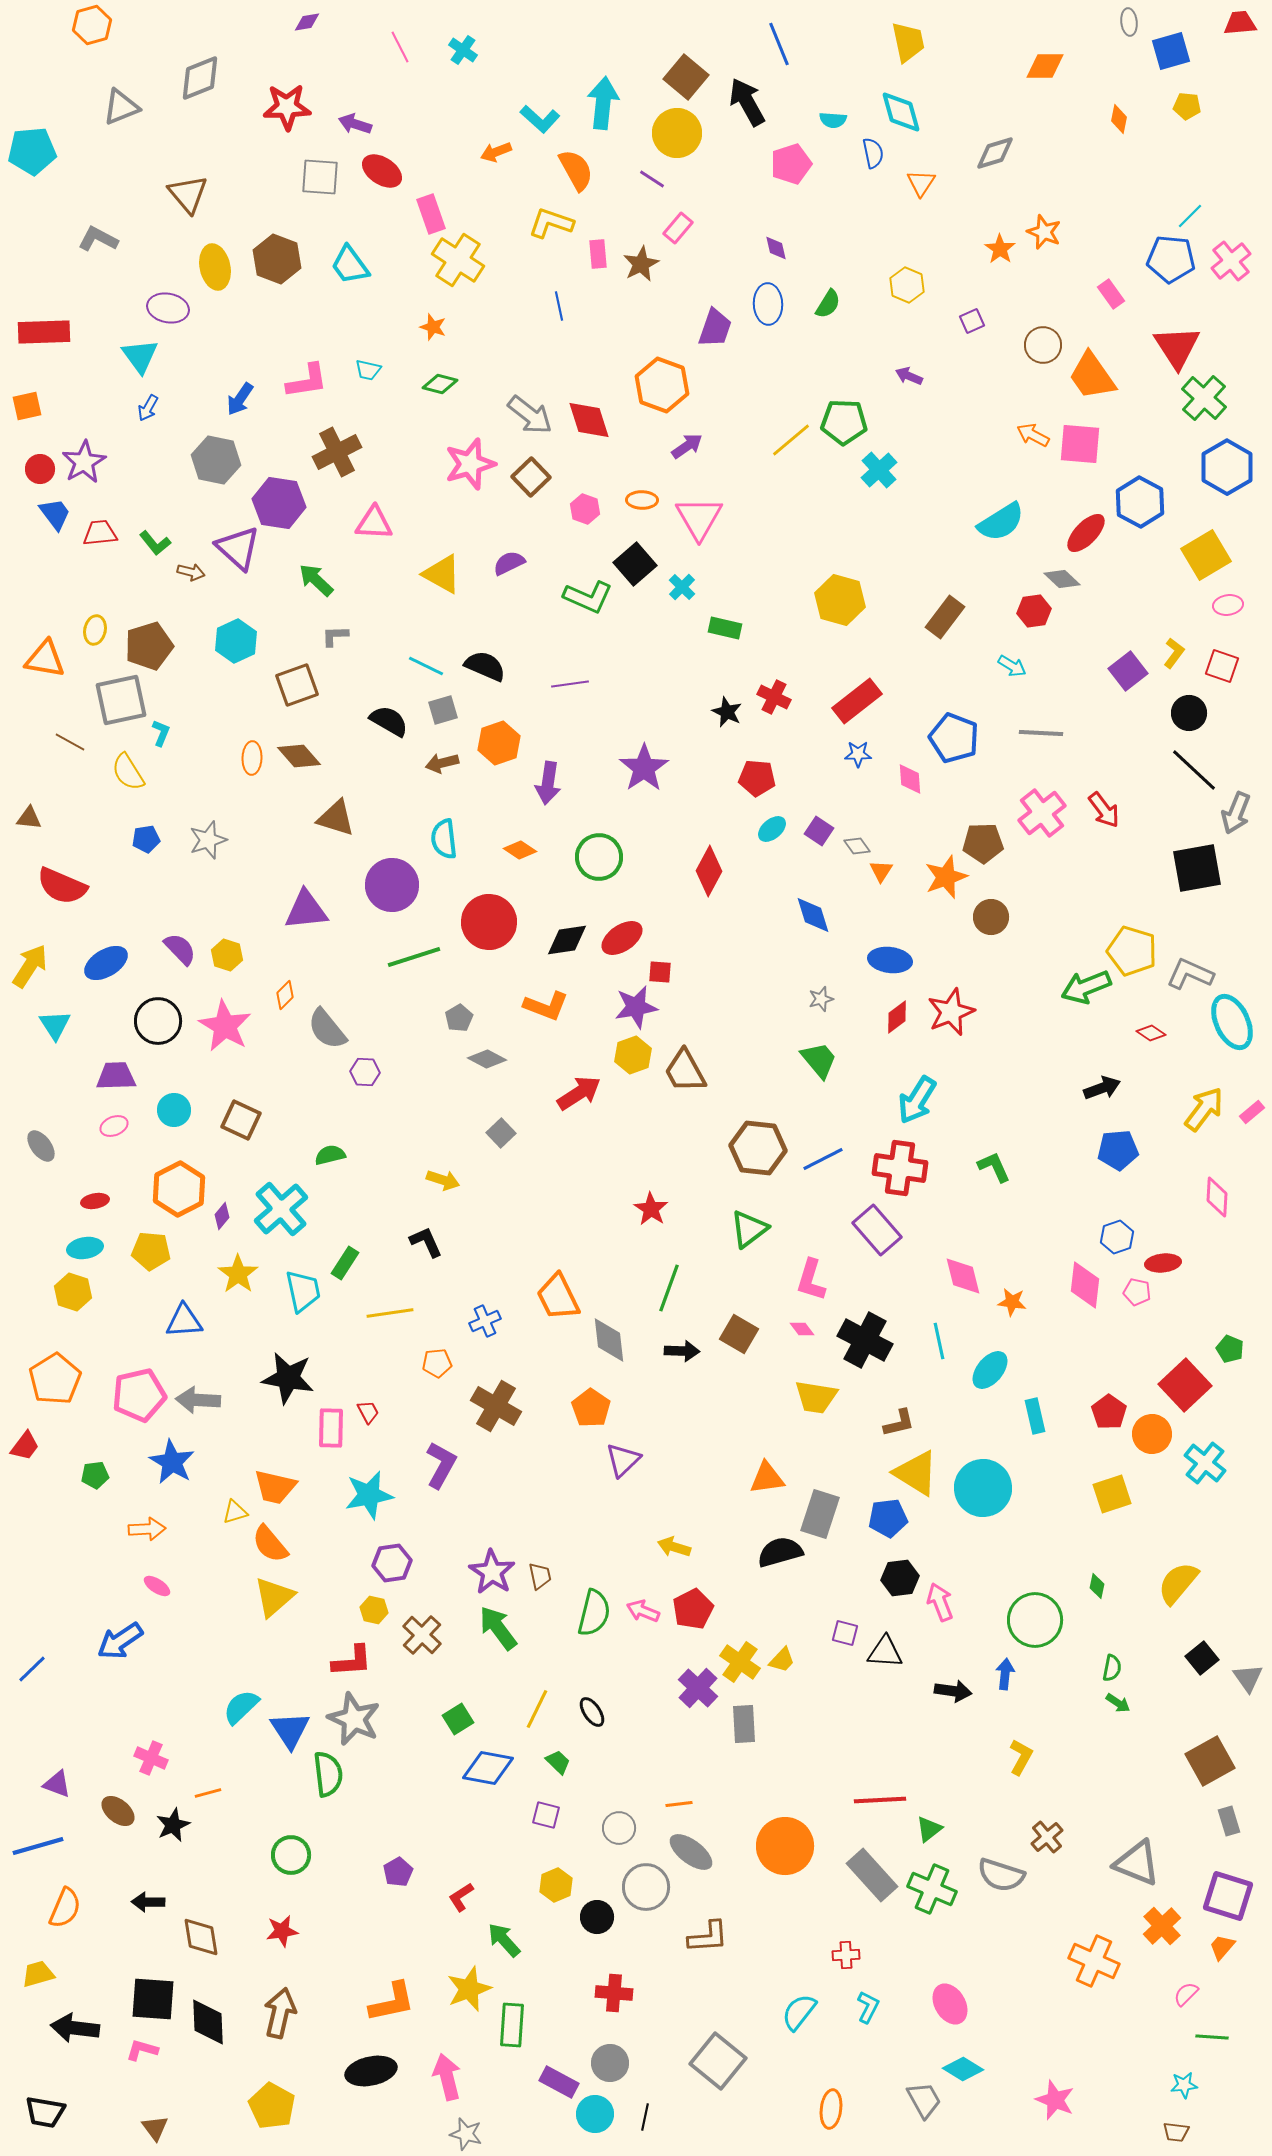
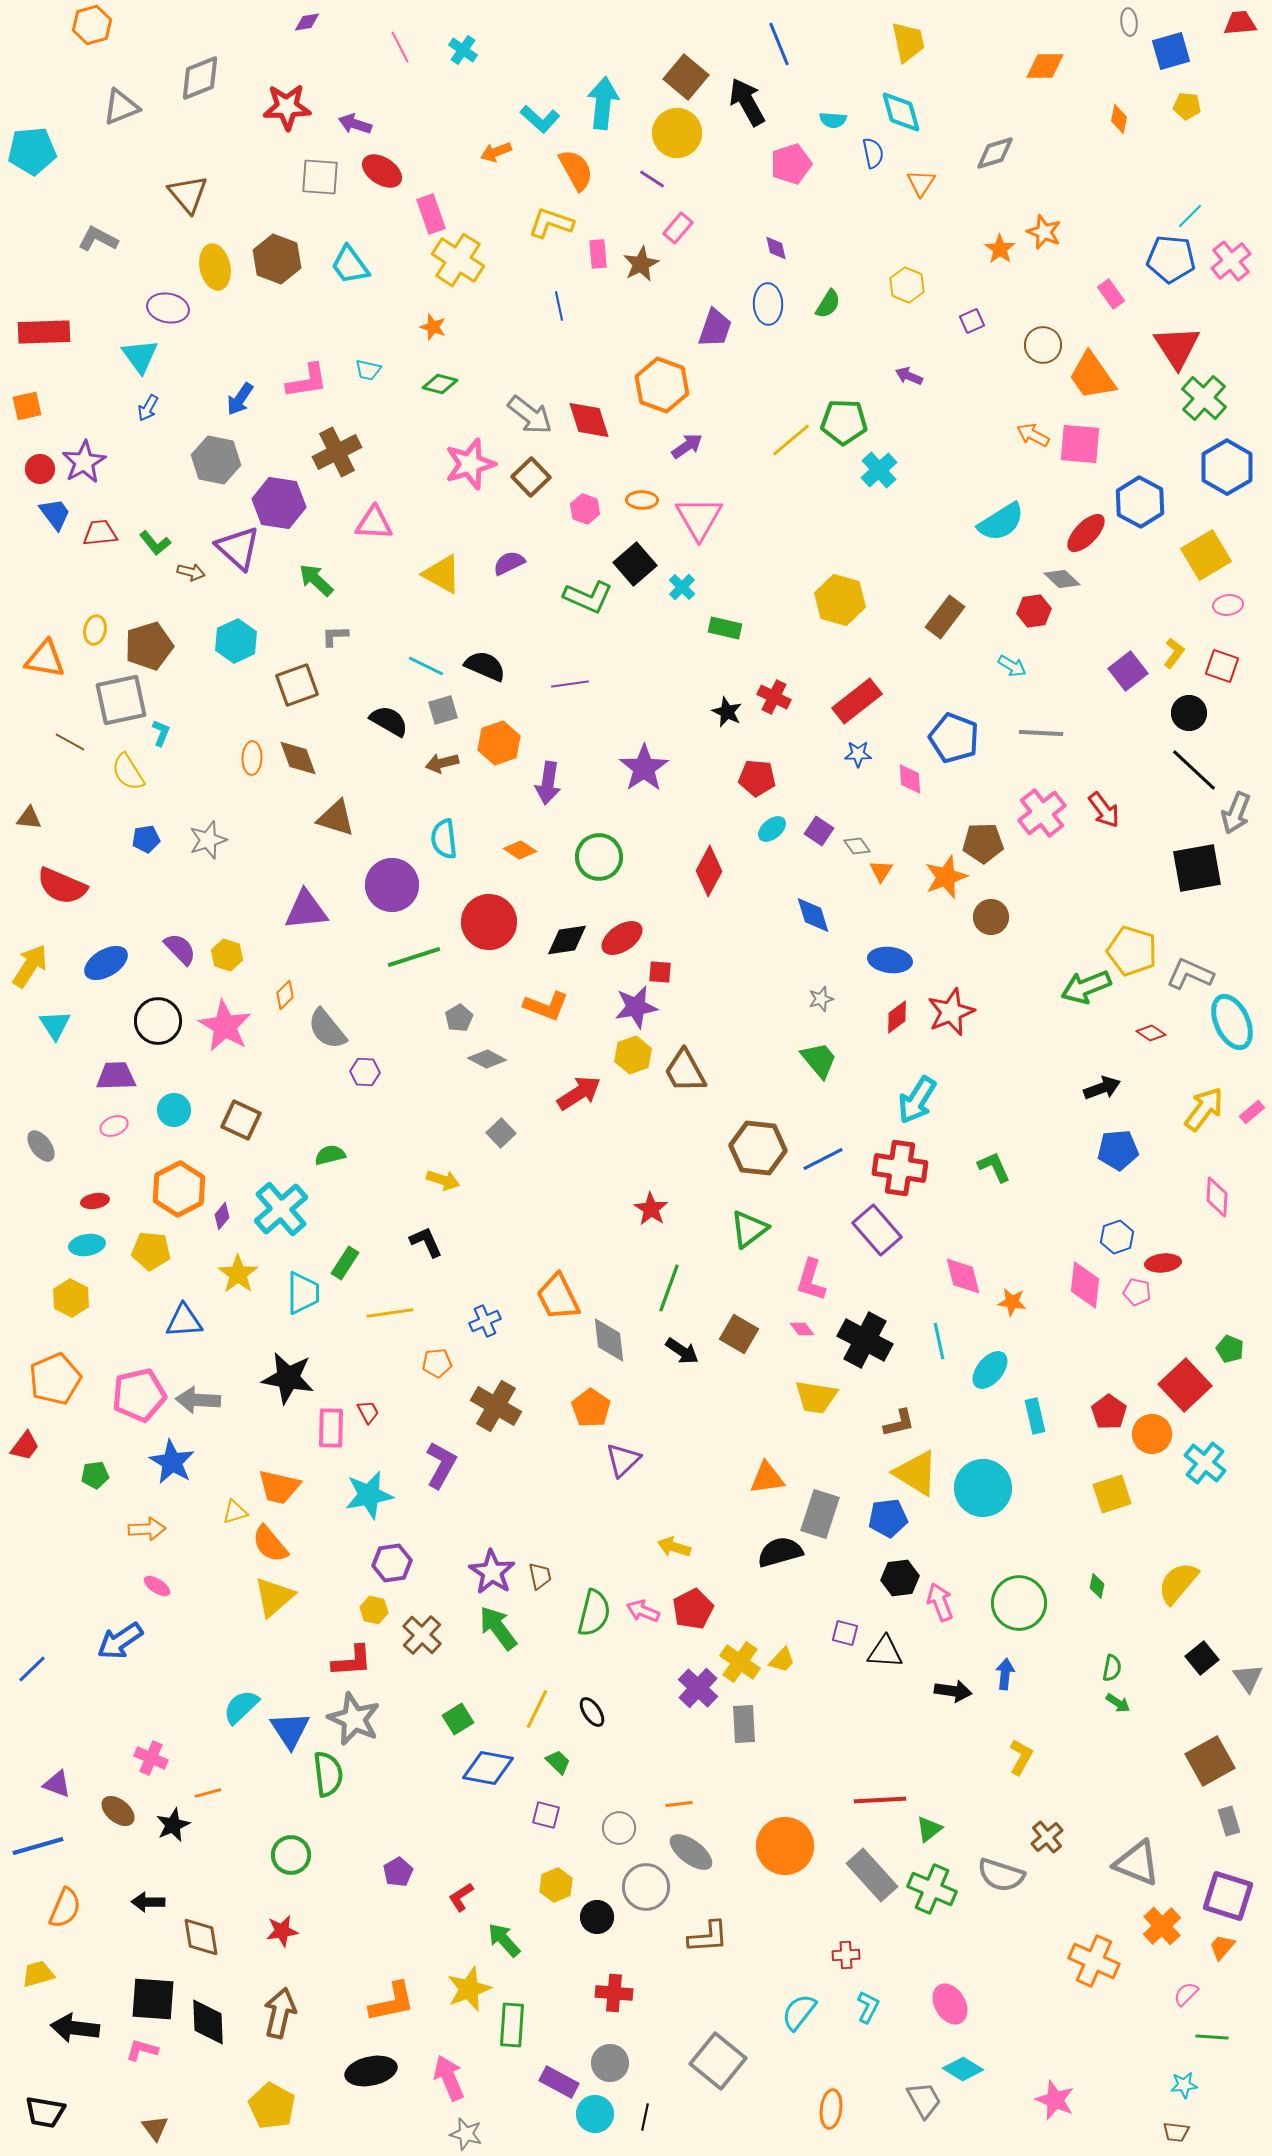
brown diamond at (299, 756): moved 1 px left, 2 px down; rotated 21 degrees clockwise
cyan ellipse at (85, 1248): moved 2 px right, 3 px up
cyan trapezoid at (303, 1291): moved 2 px down; rotated 12 degrees clockwise
yellow hexagon at (73, 1292): moved 2 px left, 6 px down; rotated 9 degrees clockwise
black arrow at (682, 1351): rotated 32 degrees clockwise
orange pentagon at (55, 1379): rotated 9 degrees clockwise
orange trapezoid at (275, 1487): moved 4 px right
green circle at (1035, 1620): moved 16 px left, 17 px up
pink arrow at (447, 2077): moved 2 px right, 1 px down; rotated 9 degrees counterclockwise
